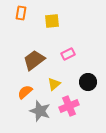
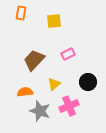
yellow square: moved 2 px right
brown trapezoid: rotated 10 degrees counterclockwise
orange semicircle: rotated 35 degrees clockwise
